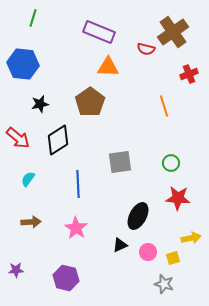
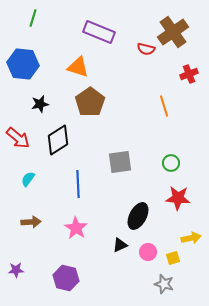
orange triangle: moved 30 px left; rotated 15 degrees clockwise
